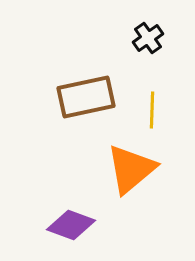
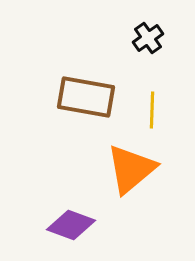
brown rectangle: rotated 22 degrees clockwise
